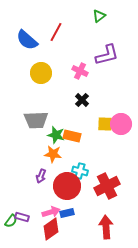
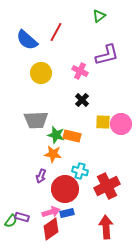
yellow square: moved 2 px left, 2 px up
red circle: moved 2 px left, 3 px down
